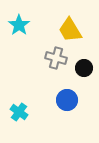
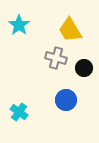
blue circle: moved 1 px left
